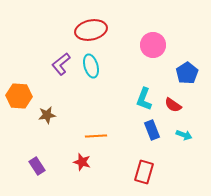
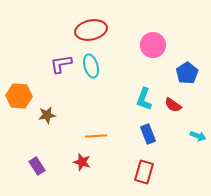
purple L-shape: rotated 30 degrees clockwise
blue rectangle: moved 4 px left, 4 px down
cyan arrow: moved 14 px right, 1 px down
